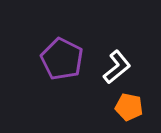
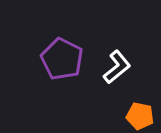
orange pentagon: moved 11 px right, 9 px down
